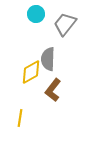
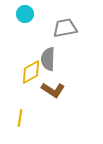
cyan circle: moved 11 px left
gray trapezoid: moved 4 px down; rotated 40 degrees clockwise
brown L-shape: rotated 95 degrees counterclockwise
